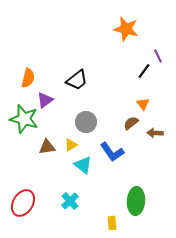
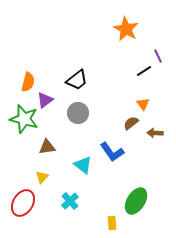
orange star: rotated 15 degrees clockwise
black line: rotated 21 degrees clockwise
orange semicircle: moved 4 px down
gray circle: moved 8 px left, 9 px up
yellow triangle: moved 29 px left, 32 px down; rotated 16 degrees counterclockwise
green ellipse: rotated 28 degrees clockwise
